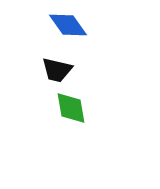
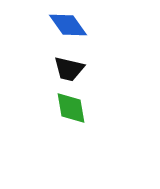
black trapezoid: moved 12 px right, 1 px up
